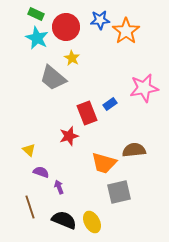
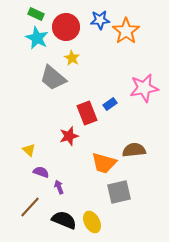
brown line: rotated 60 degrees clockwise
